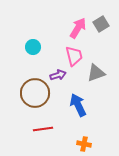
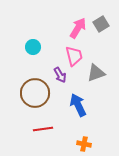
purple arrow: moved 2 px right; rotated 77 degrees clockwise
